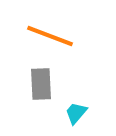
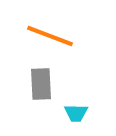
cyan trapezoid: rotated 130 degrees counterclockwise
